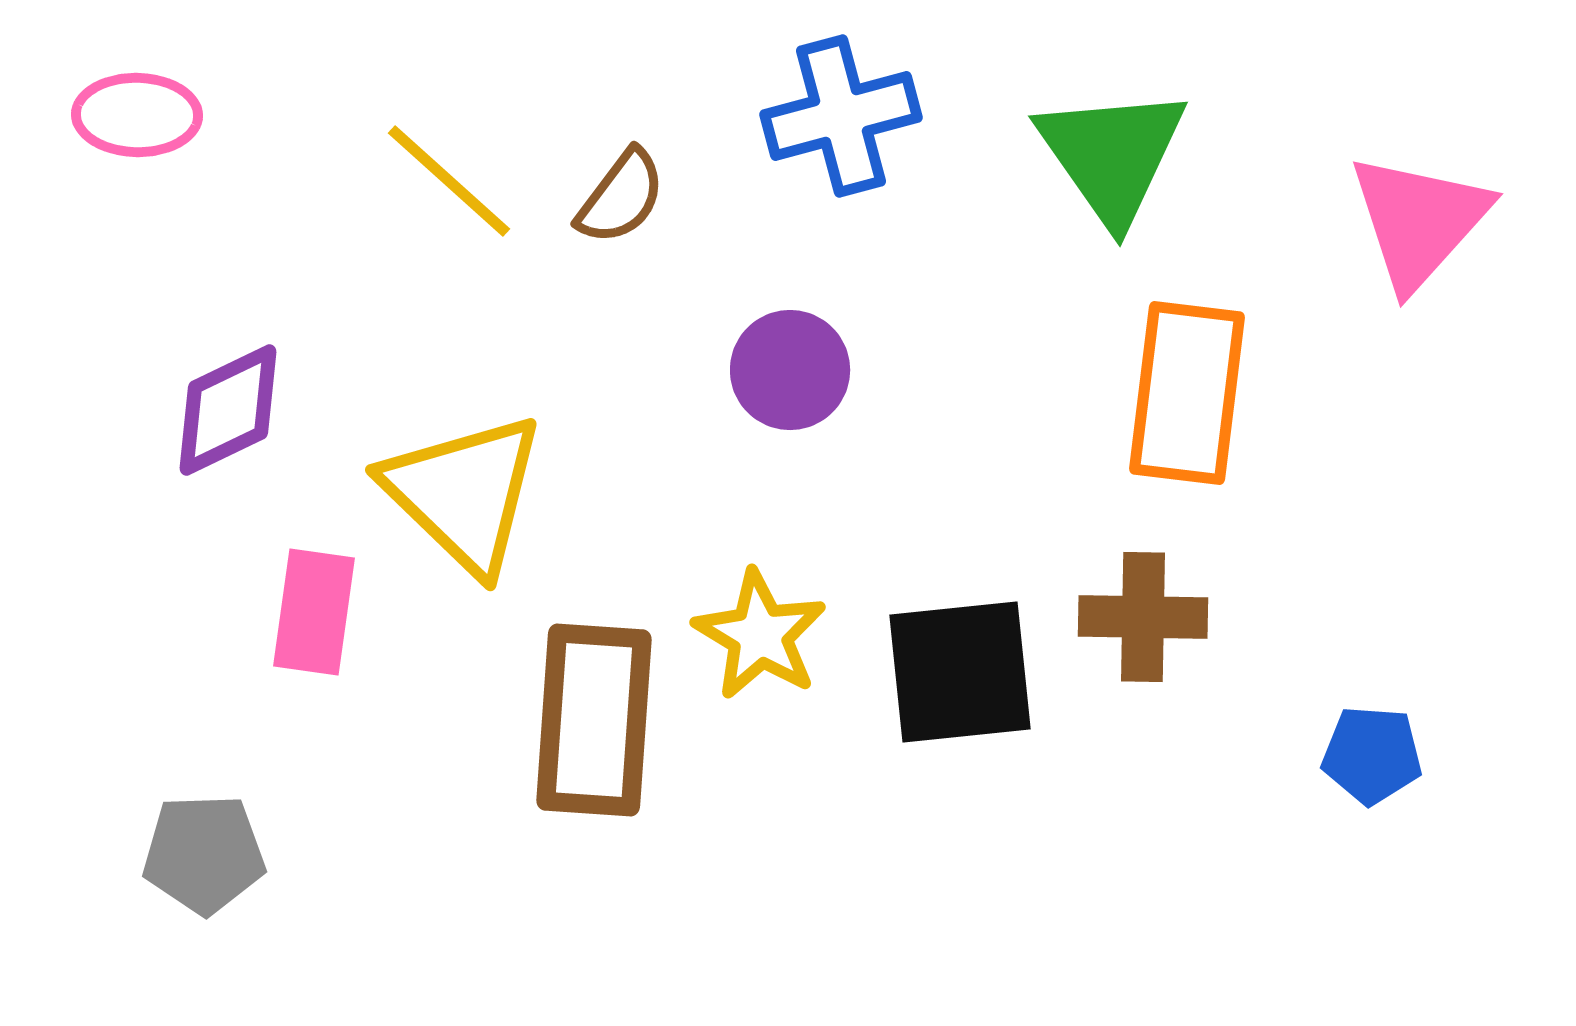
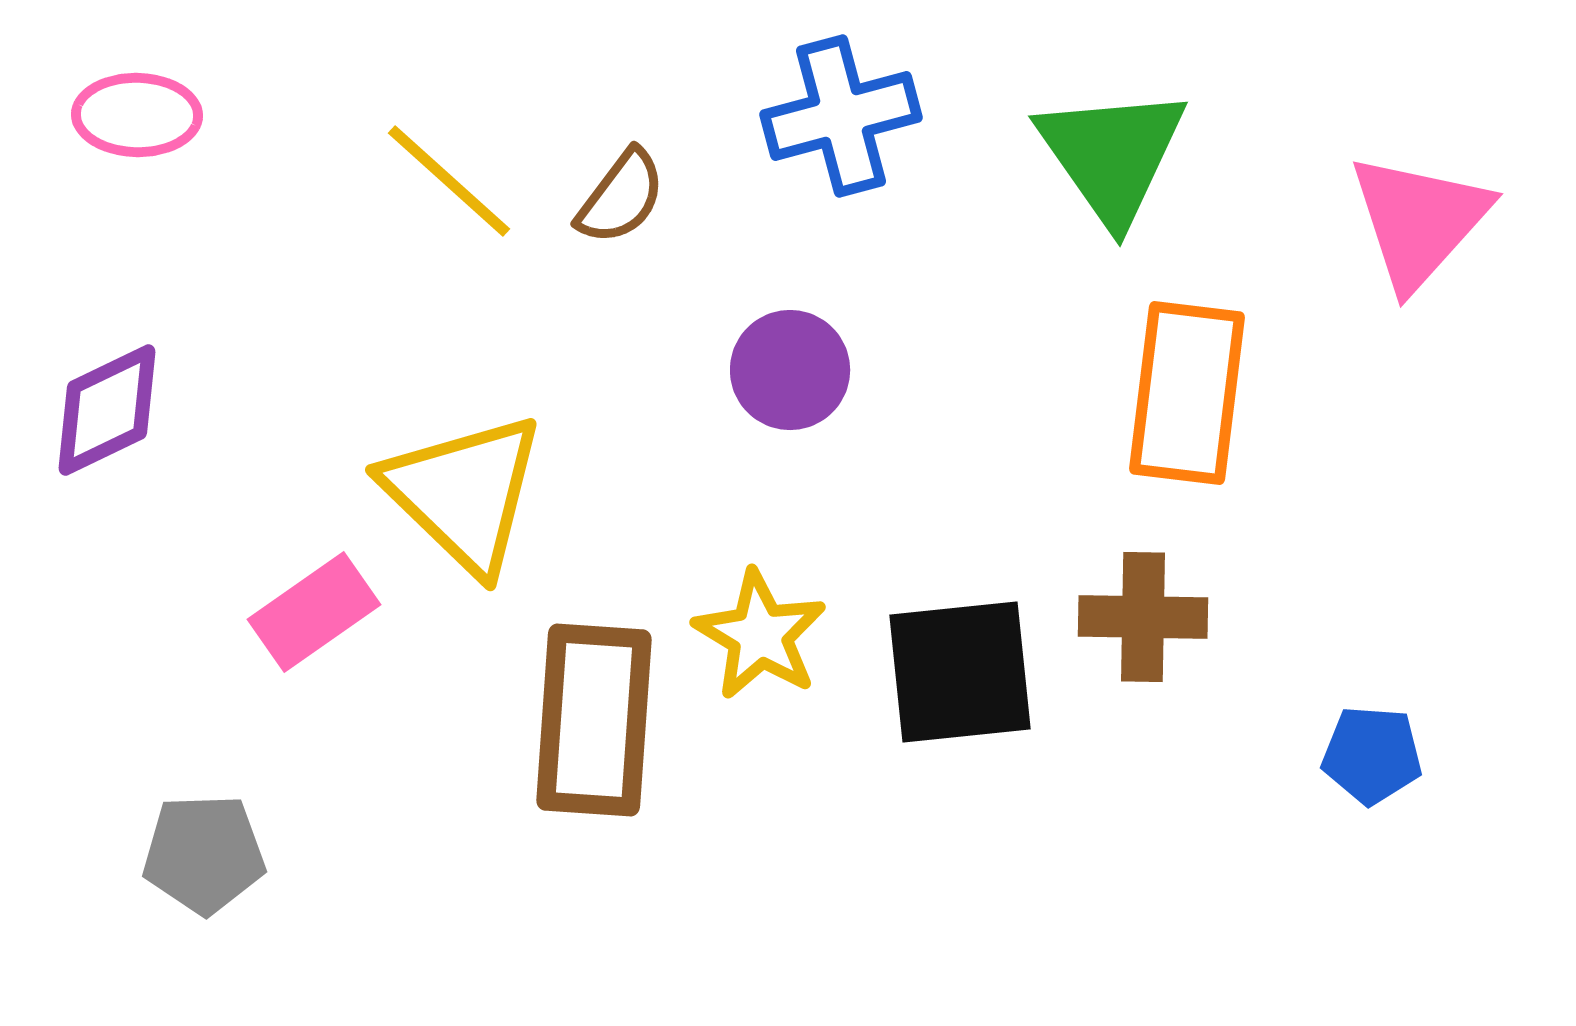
purple diamond: moved 121 px left
pink rectangle: rotated 47 degrees clockwise
